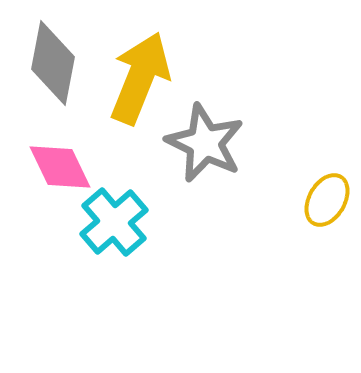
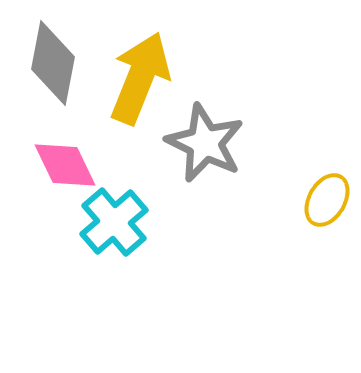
pink diamond: moved 5 px right, 2 px up
